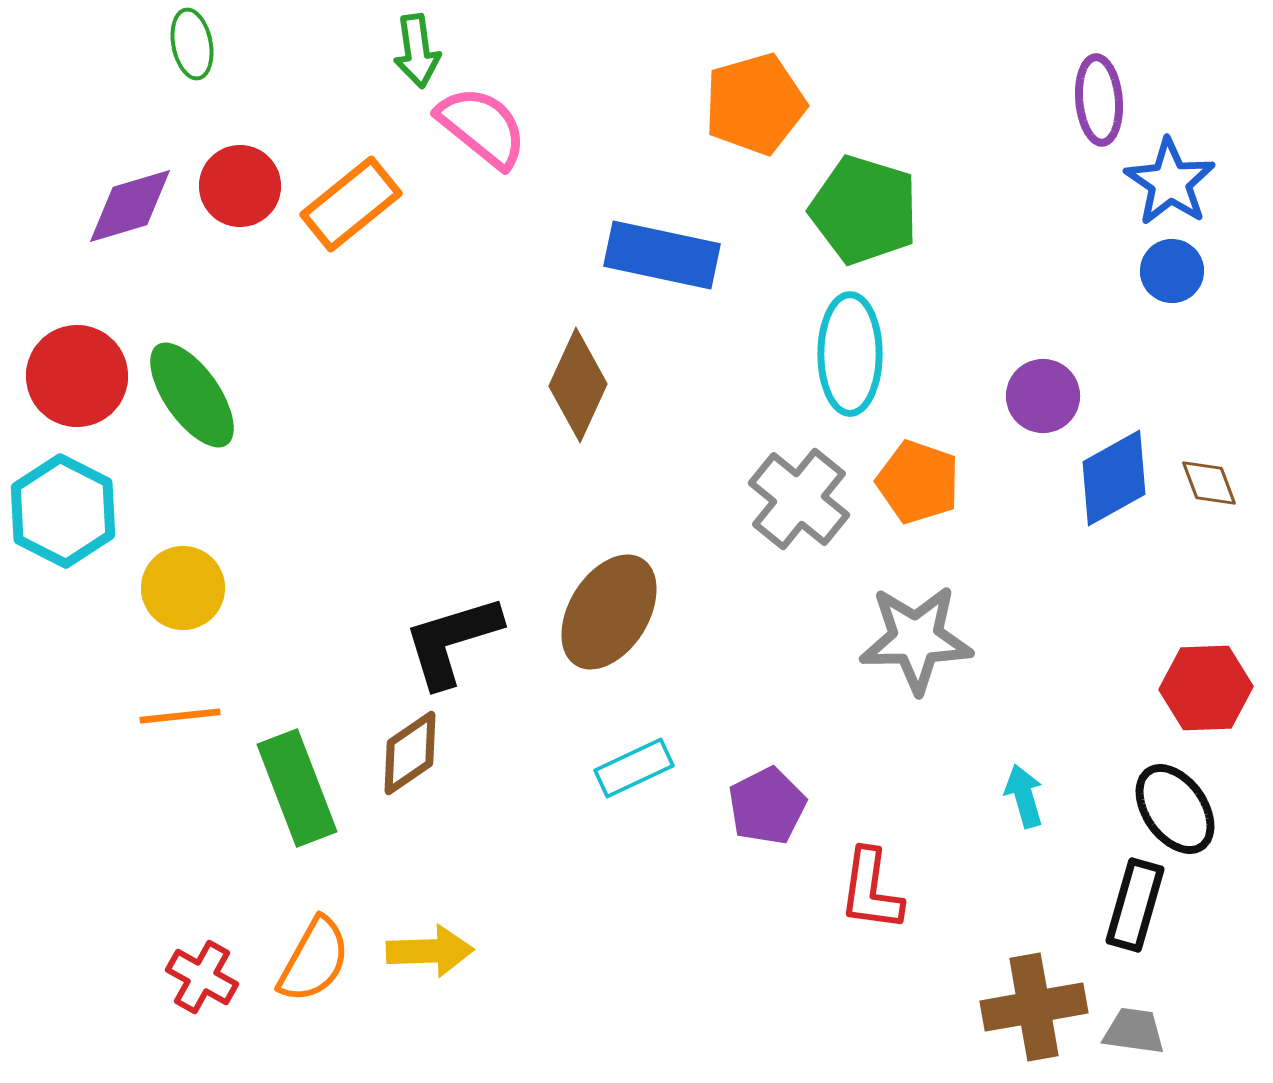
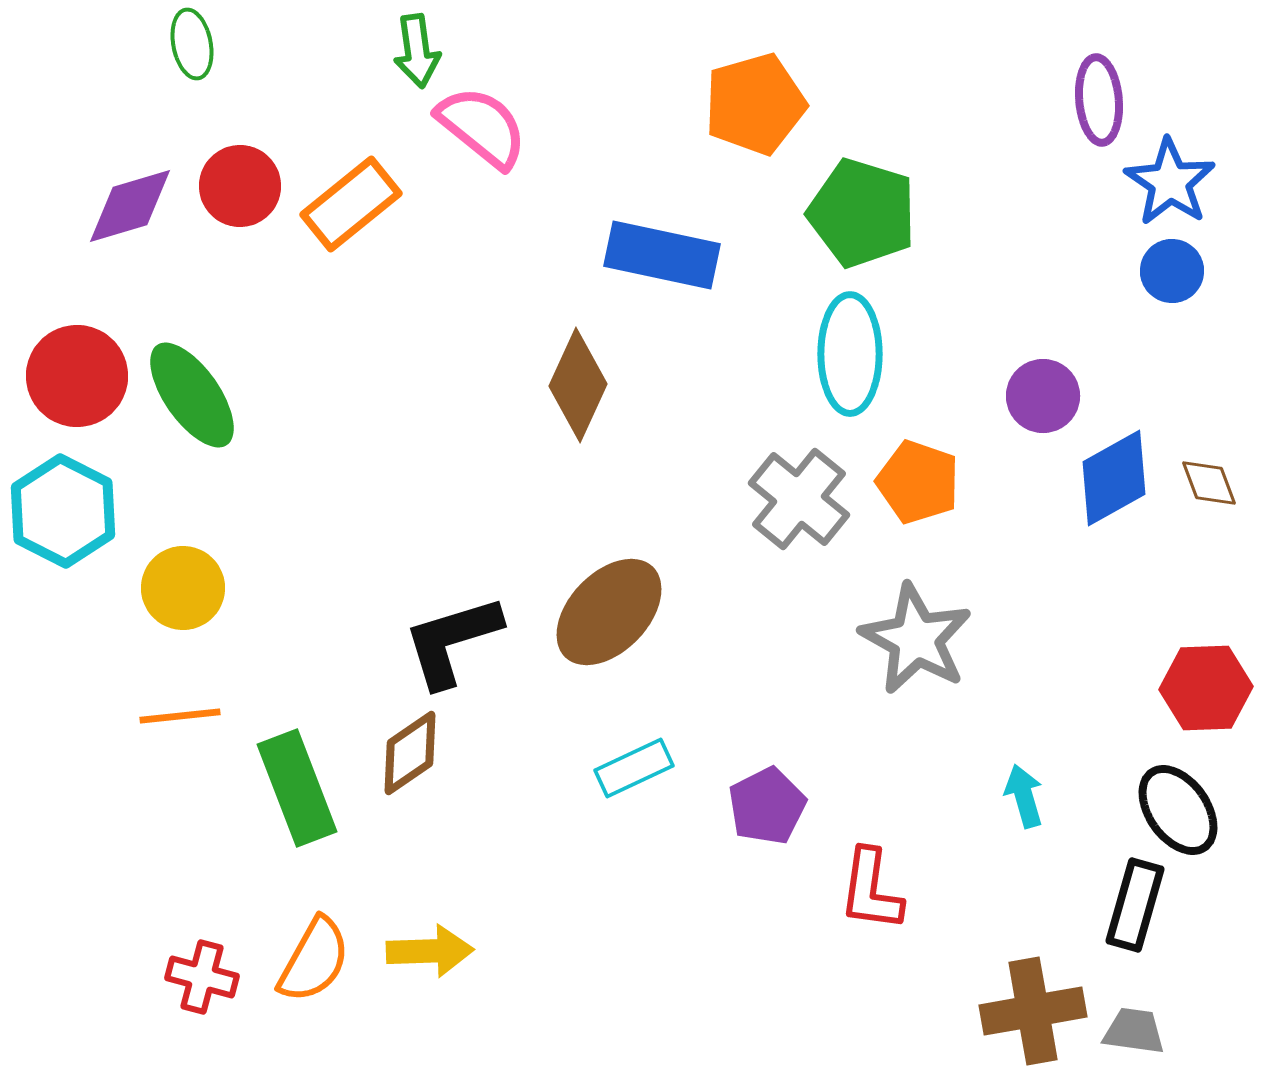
green pentagon at (864, 210): moved 2 px left, 3 px down
brown ellipse at (609, 612): rotated 12 degrees clockwise
gray star at (916, 639): rotated 30 degrees clockwise
black ellipse at (1175, 809): moved 3 px right, 1 px down
red cross at (202, 977): rotated 14 degrees counterclockwise
brown cross at (1034, 1007): moved 1 px left, 4 px down
